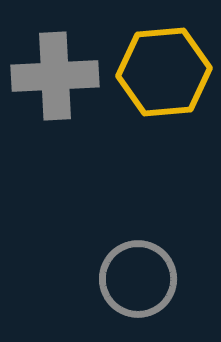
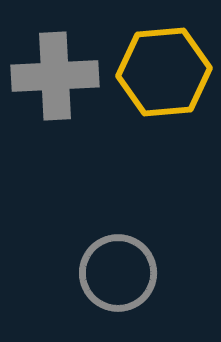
gray circle: moved 20 px left, 6 px up
